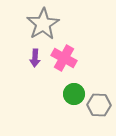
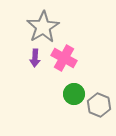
gray star: moved 3 px down
gray hexagon: rotated 20 degrees clockwise
